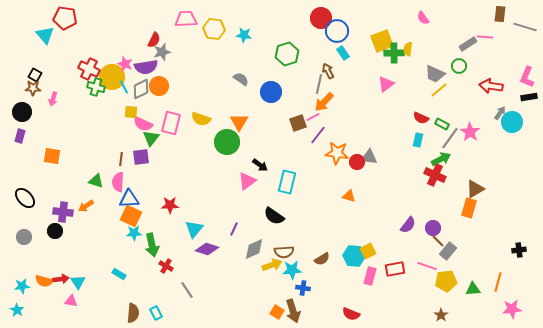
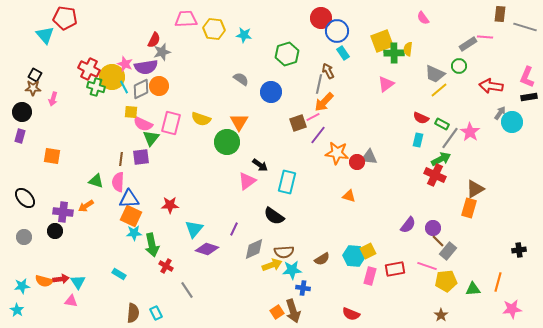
orange square at (277, 312): rotated 24 degrees clockwise
